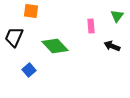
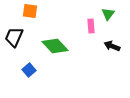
orange square: moved 1 px left
green triangle: moved 9 px left, 2 px up
